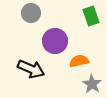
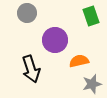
gray circle: moved 4 px left
purple circle: moved 1 px up
black arrow: rotated 48 degrees clockwise
gray star: rotated 24 degrees clockwise
